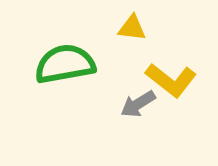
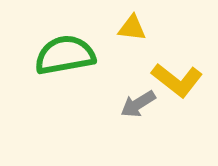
green semicircle: moved 9 px up
yellow L-shape: moved 6 px right
